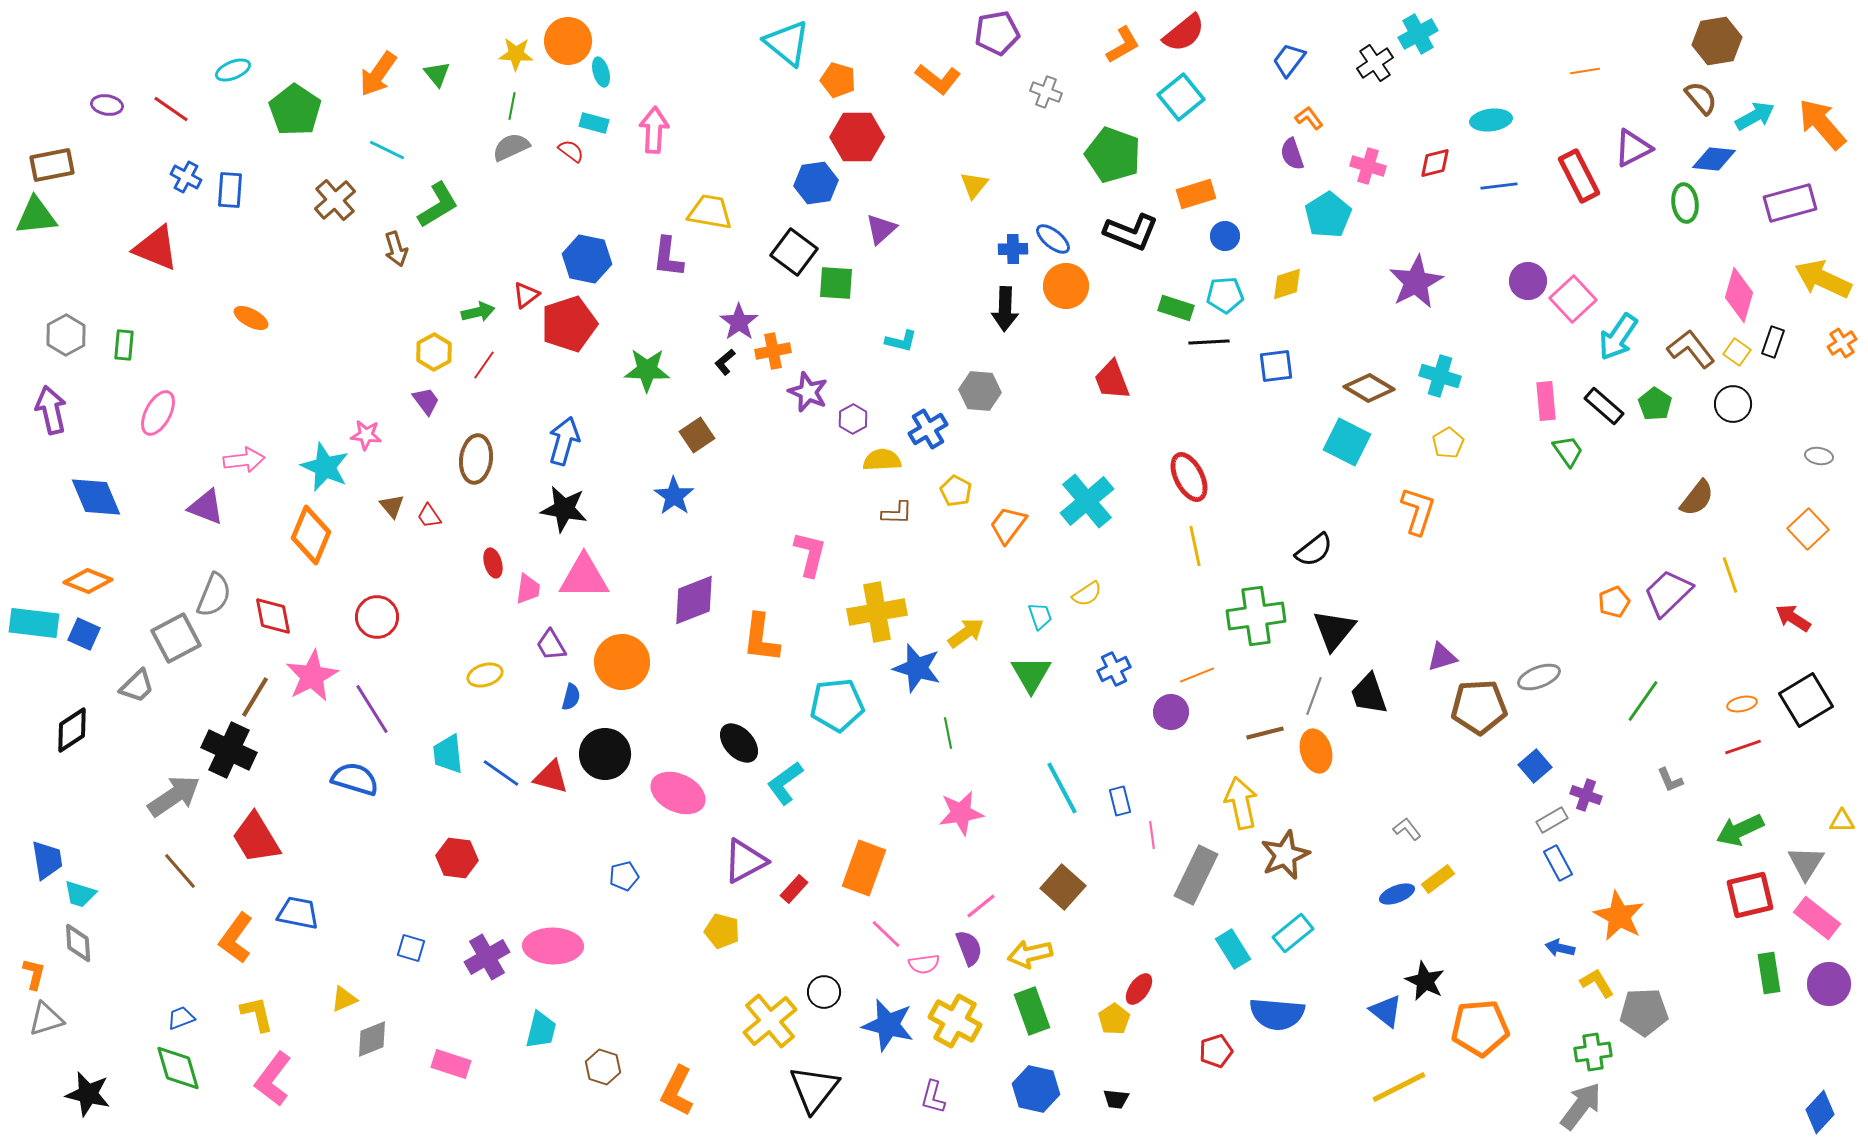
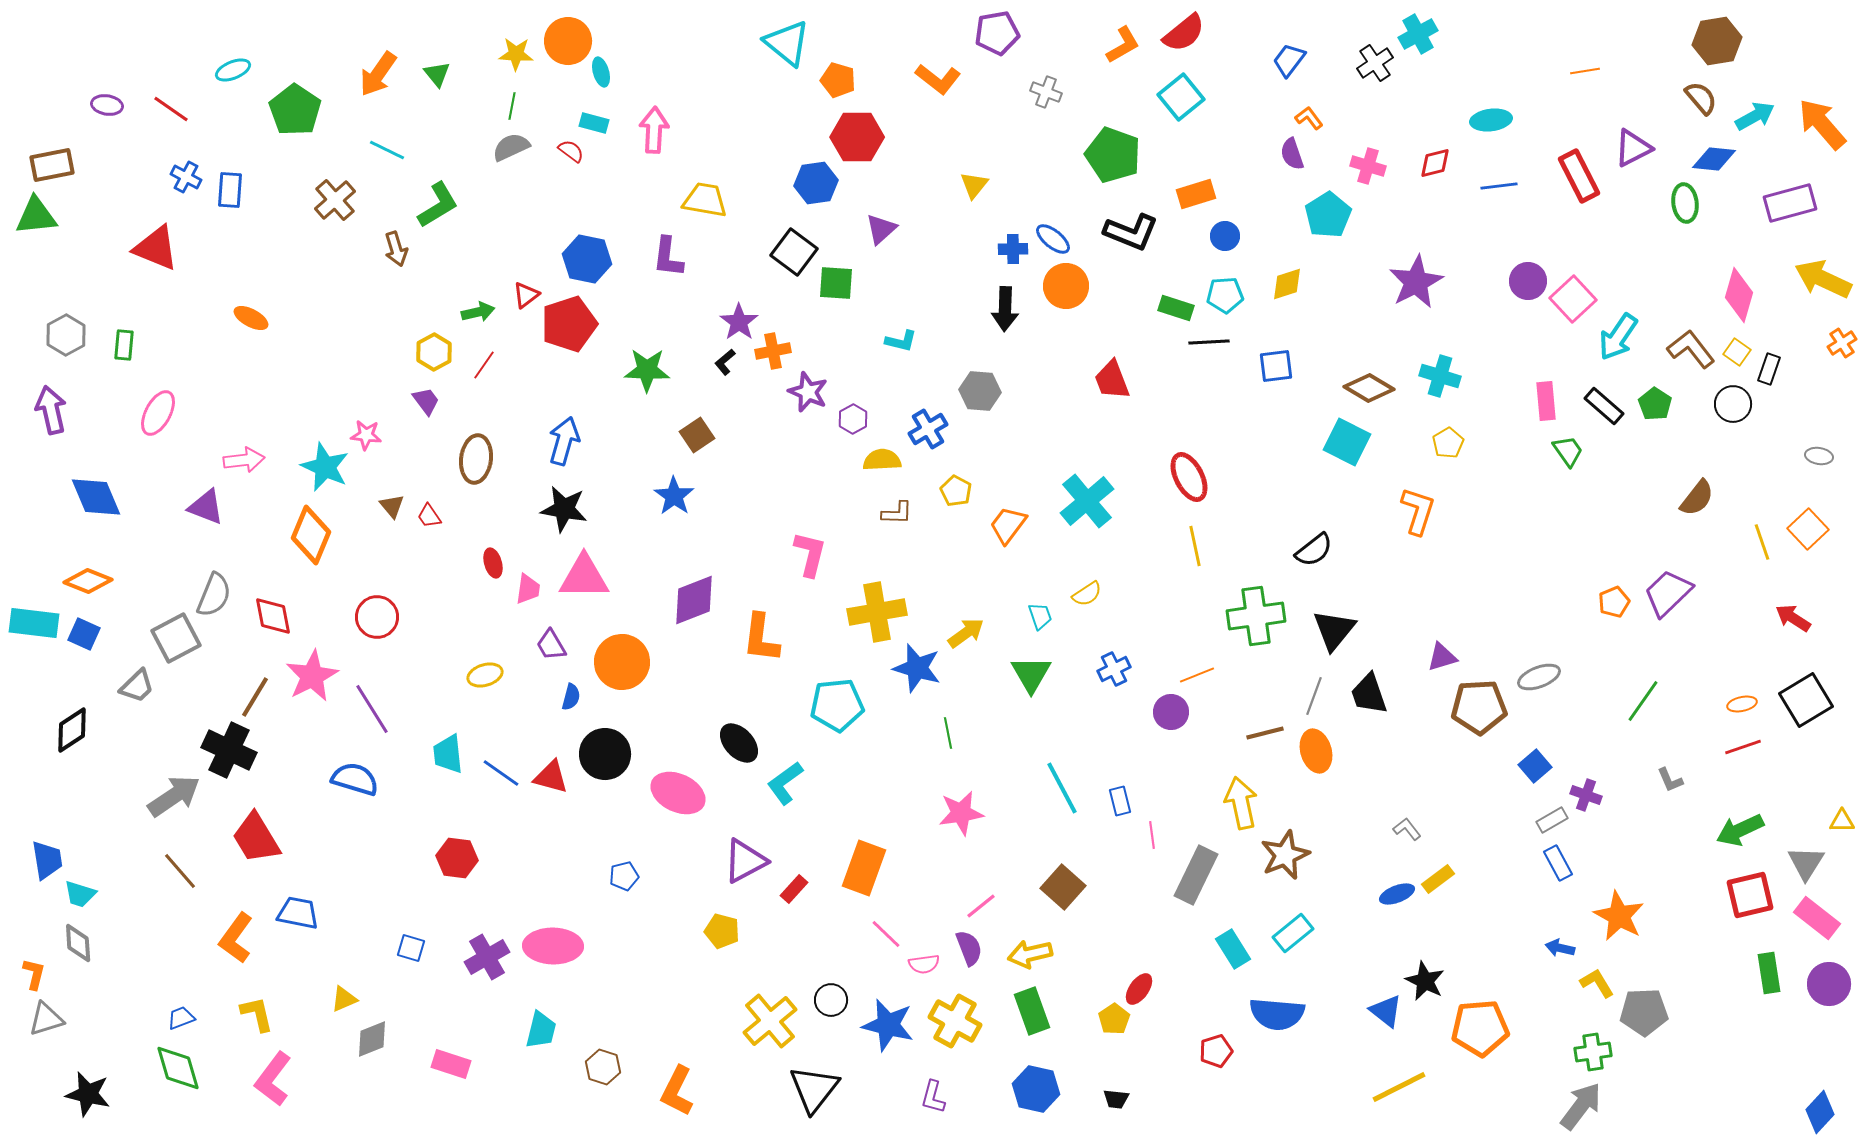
yellow trapezoid at (710, 212): moved 5 px left, 12 px up
black rectangle at (1773, 342): moved 4 px left, 27 px down
yellow line at (1730, 575): moved 32 px right, 33 px up
black circle at (824, 992): moved 7 px right, 8 px down
